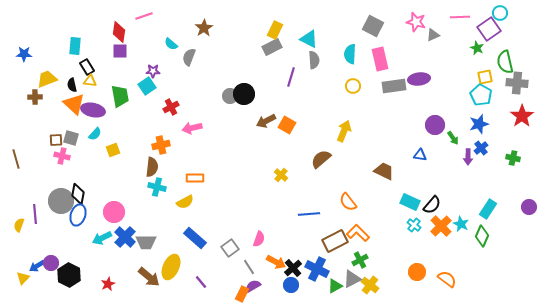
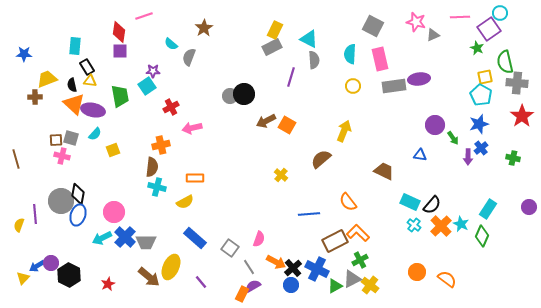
gray square at (230, 248): rotated 18 degrees counterclockwise
